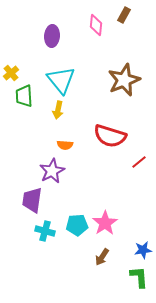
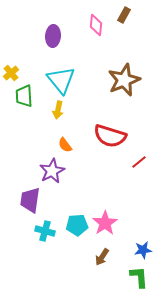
purple ellipse: moved 1 px right
orange semicircle: rotated 49 degrees clockwise
purple trapezoid: moved 2 px left
